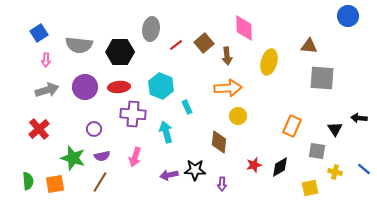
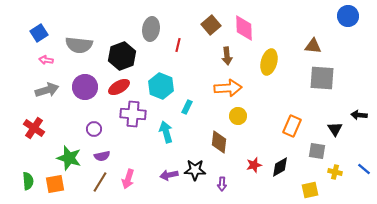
brown square at (204, 43): moved 7 px right, 18 px up
red line at (176, 45): moved 2 px right; rotated 40 degrees counterclockwise
brown triangle at (309, 46): moved 4 px right
black hexagon at (120, 52): moved 2 px right, 4 px down; rotated 20 degrees counterclockwise
pink arrow at (46, 60): rotated 96 degrees clockwise
red ellipse at (119, 87): rotated 25 degrees counterclockwise
cyan rectangle at (187, 107): rotated 48 degrees clockwise
black arrow at (359, 118): moved 3 px up
red cross at (39, 129): moved 5 px left, 1 px up; rotated 15 degrees counterclockwise
pink arrow at (135, 157): moved 7 px left, 22 px down
green star at (73, 158): moved 4 px left
yellow square at (310, 188): moved 2 px down
